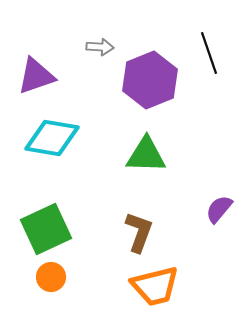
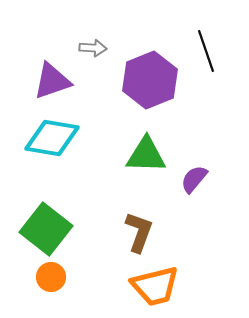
gray arrow: moved 7 px left, 1 px down
black line: moved 3 px left, 2 px up
purple triangle: moved 16 px right, 5 px down
purple semicircle: moved 25 px left, 30 px up
green square: rotated 27 degrees counterclockwise
